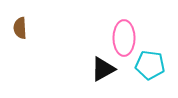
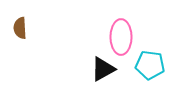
pink ellipse: moved 3 px left, 1 px up
